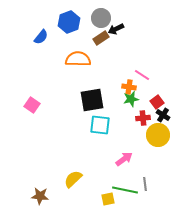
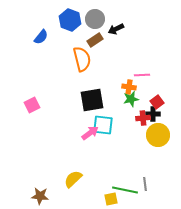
gray circle: moved 6 px left, 1 px down
blue hexagon: moved 1 px right, 2 px up; rotated 20 degrees counterclockwise
brown rectangle: moved 6 px left, 2 px down
orange semicircle: moved 4 px right; rotated 75 degrees clockwise
pink line: rotated 35 degrees counterclockwise
pink square: rotated 28 degrees clockwise
black cross: moved 10 px left, 1 px up; rotated 32 degrees counterclockwise
cyan square: moved 3 px right
pink arrow: moved 34 px left, 26 px up
yellow square: moved 3 px right
